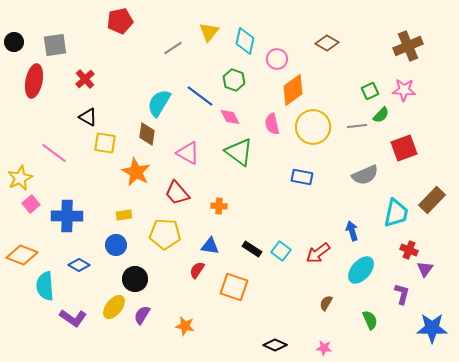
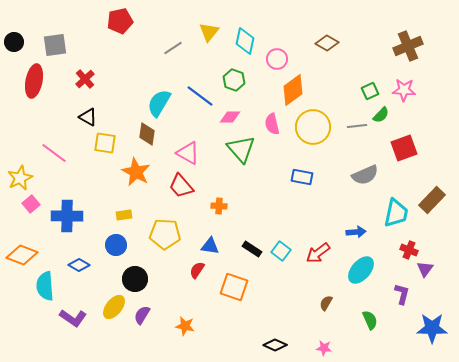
pink diamond at (230, 117): rotated 65 degrees counterclockwise
green triangle at (239, 152): moved 2 px right, 3 px up; rotated 12 degrees clockwise
red trapezoid at (177, 193): moved 4 px right, 7 px up
blue arrow at (352, 231): moved 4 px right, 1 px down; rotated 102 degrees clockwise
